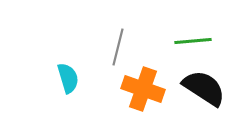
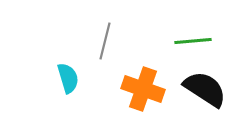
gray line: moved 13 px left, 6 px up
black semicircle: moved 1 px right, 1 px down
